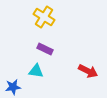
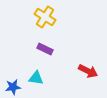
yellow cross: moved 1 px right
cyan triangle: moved 7 px down
